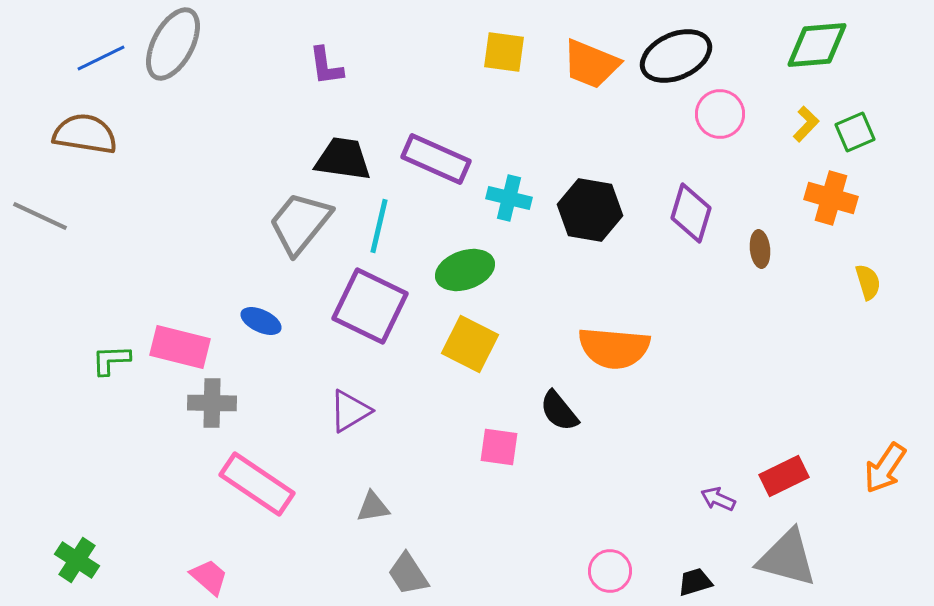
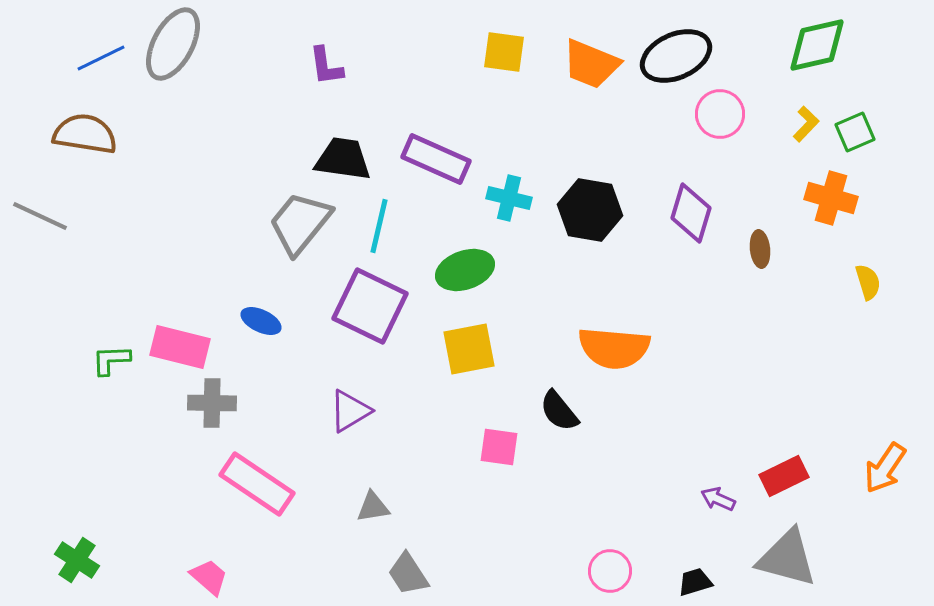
green diamond at (817, 45): rotated 8 degrees counterclockwise
yellow square at (470, 344): moved 1 px left, 5 px down; rotated 38 degrees counterclockwise
